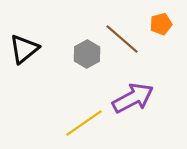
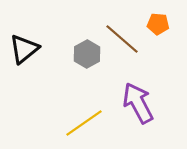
orange pentagon: moved 3 px left; rotated 20 degrees clockwise
purple arrow: moved 5 px right, 5 px down; rotated 90 degrees counterclockwise
